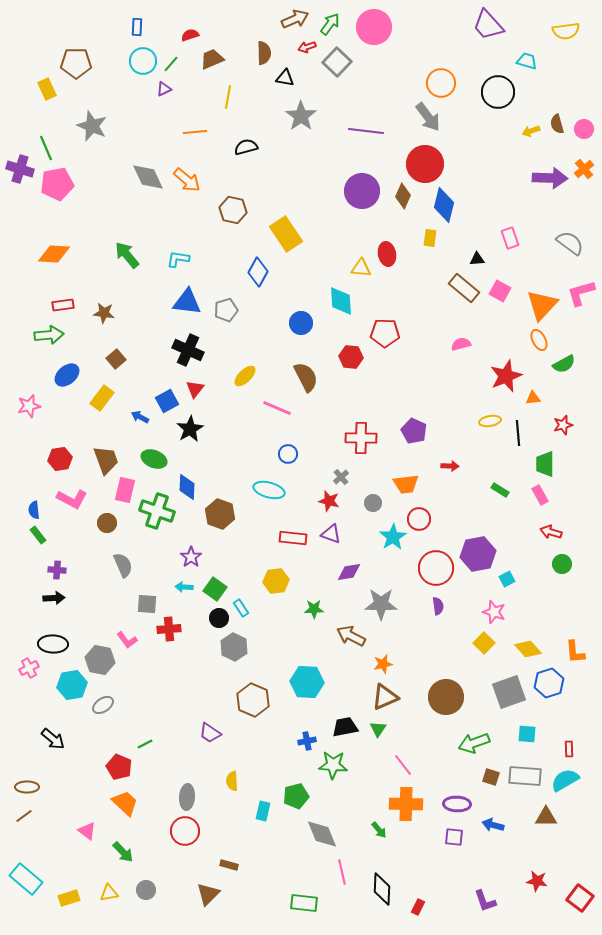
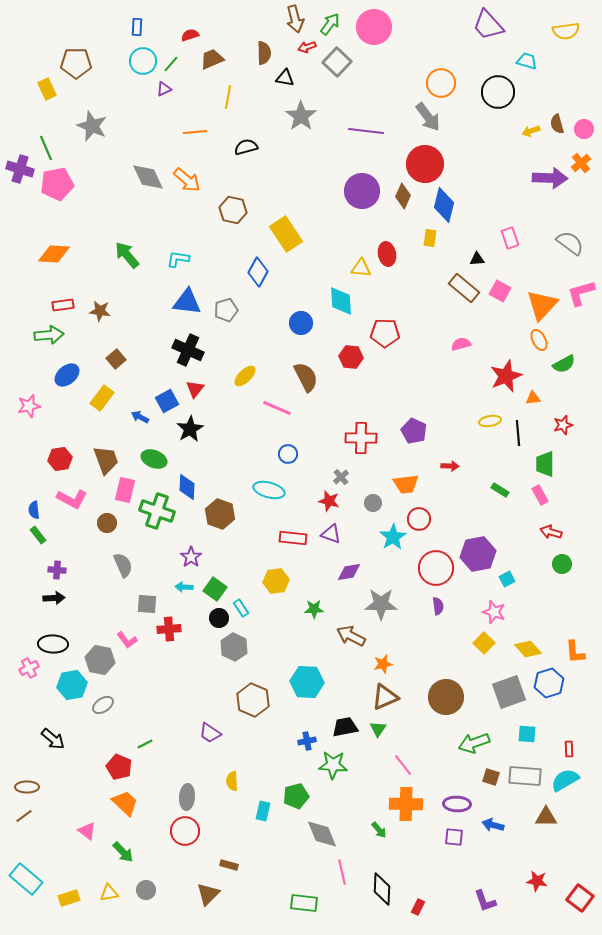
brown arrow at (295, 19): rotated 100 degrees clockwise
orange cross at (584, 169): moved 3 px left, 6 px up
brown star at (104, 313): moved 4 px left, 2 px up
